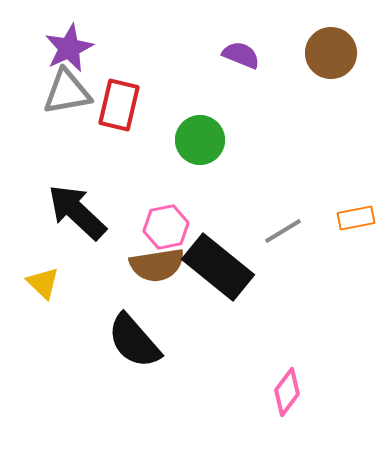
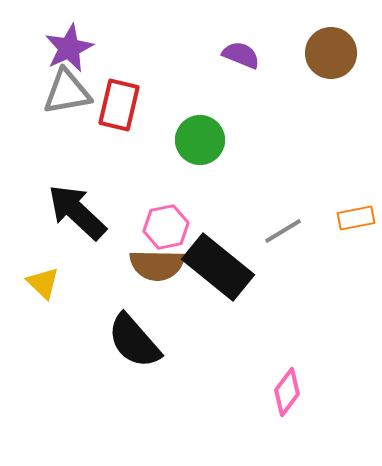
brown semicircle: rotated 10 degrees clockwise
